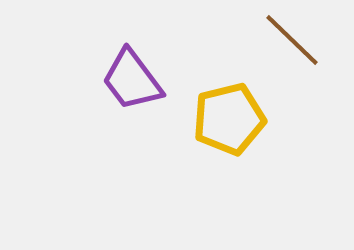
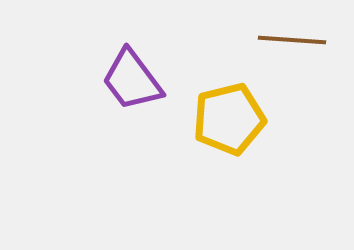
brown line: rotated 40 degrees counterclockwise
